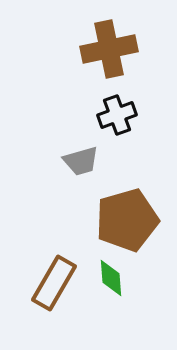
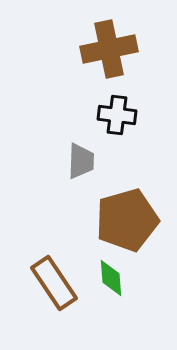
black cross: rotated 27 degrees clockwise
gray trapezoid: rotated 72 degrees counterclockwise
brown rectangle: rotated 64 degrees counterclockwise
